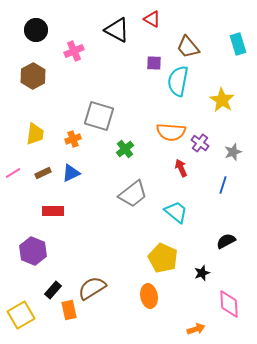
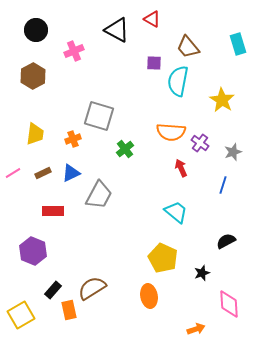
gray trapezoid: moved 34 px left, 1 px down; rotated 24 degrees counterclockwise
